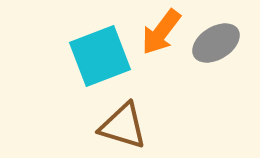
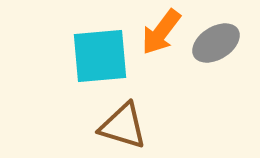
cyan square: rotated 16 degrees clockwise
